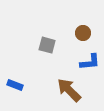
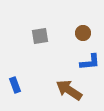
gray square: moved 7 px left, 9 px up; rotated 24 degrees counterclockwise
blue rectangle: rotated 49 degrees clockwise
brown arrow: rotated 12 degrees counterclockwise
